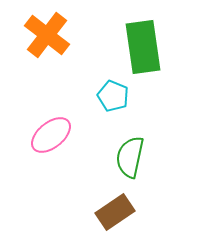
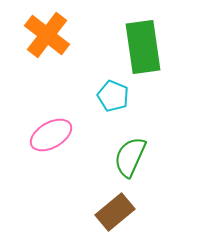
pink ellipse: rotated 9 degrees clockwise
green semicircle: rotated 12 degrees clockwise
brown rectangle: rotated 6 degrees counterclockwise
